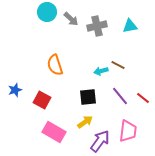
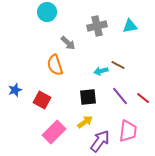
gray arrow: moved 3 px left, 24 px down
pink rectangle: rotated 75 degrees counterclockwise
